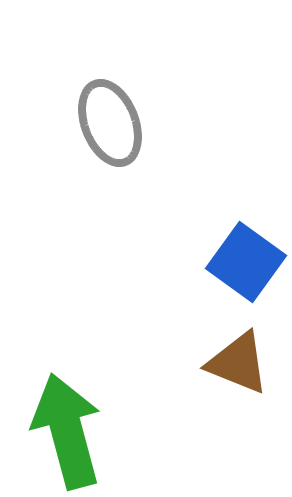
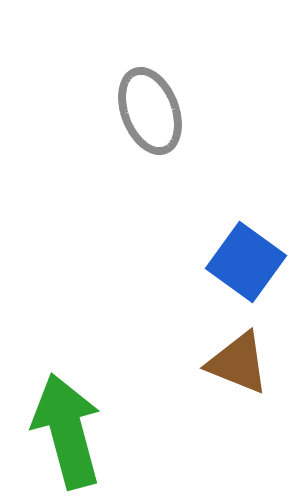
gray ellipse: moved 40 px right, 12 px up
